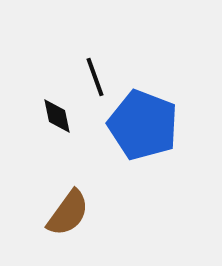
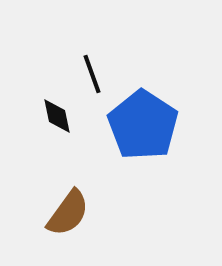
black line: moved 3 px left, 3 px up
blue pentagon: rotated 12 degrees clockwise
